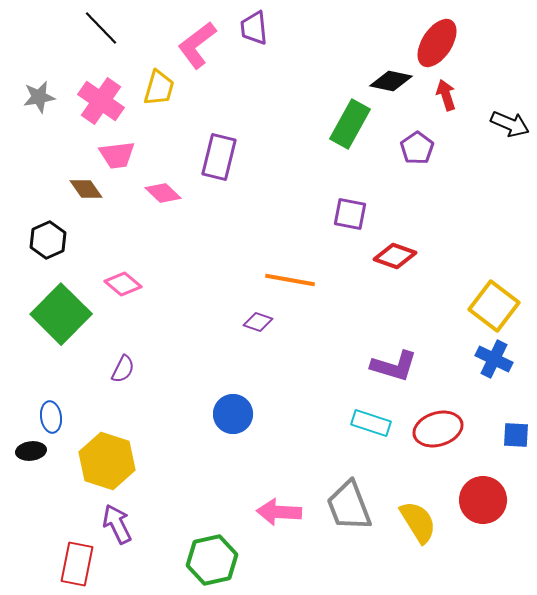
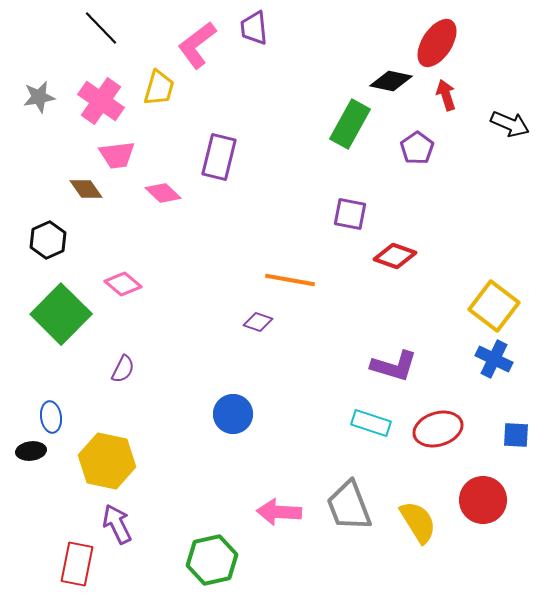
yellow hexagon at (107, 461): rotated 6 degrees counterclockwise
